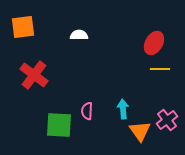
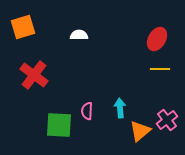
orange square: rotated 10 degrees counterclockwise
red ellipse: moved 3 px right, 4 px up
cyan arrow: moved 3 px left, 1 px up
orange triangle: rotated 25 degrees clockwise
